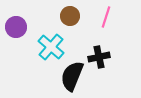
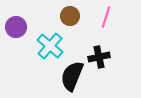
cyan cross: moved 1 px left, 1 px up
